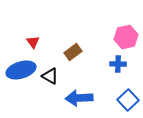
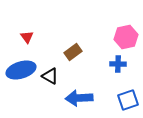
red triangle: moved 6 px left, 5 px up
blue square: rotated 25 degrees clockwise
